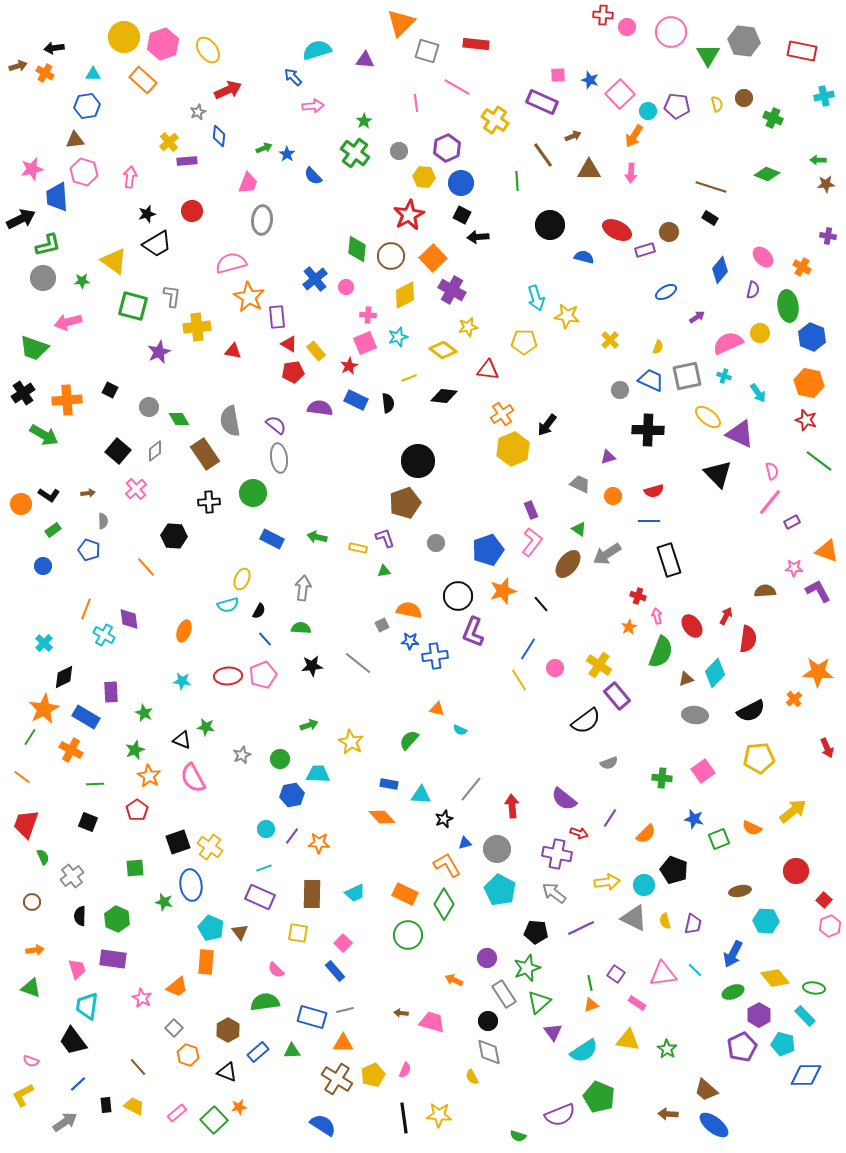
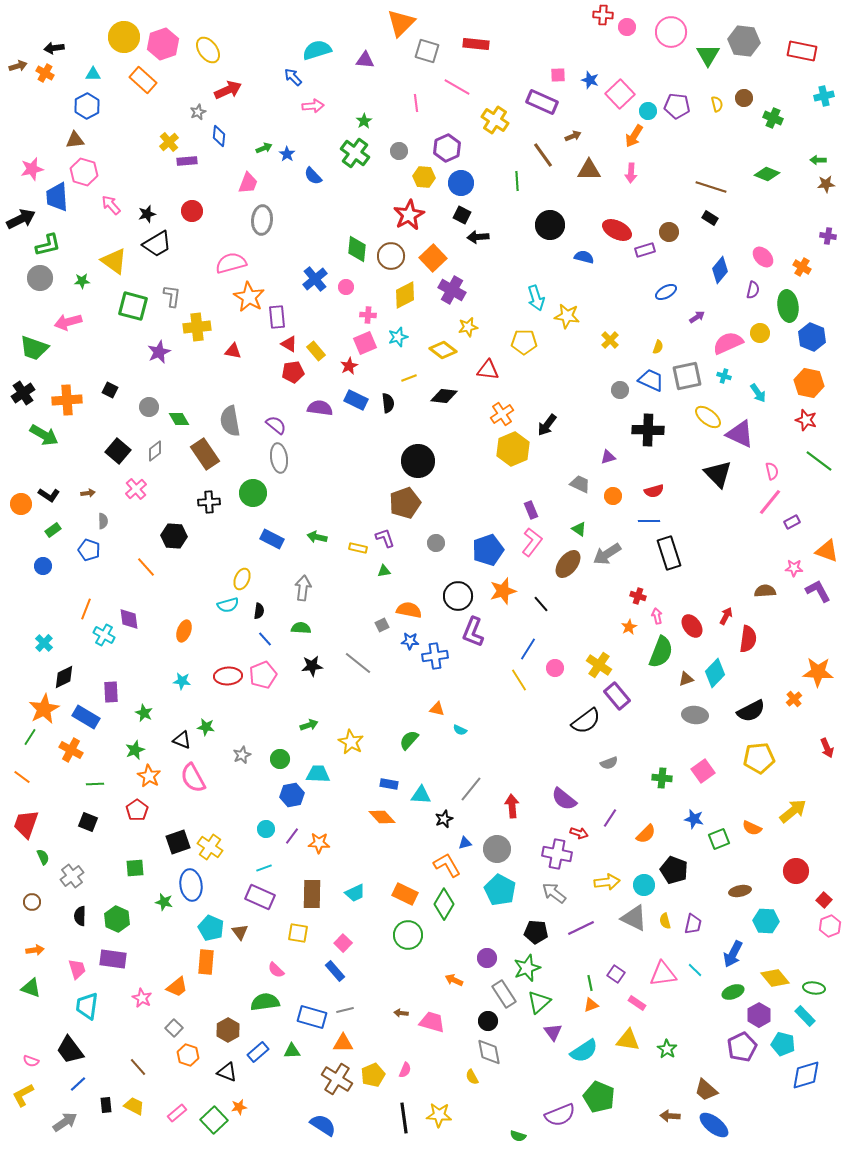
blue hexagon at (87, 106): rotated 20 degrees counterclockwise
pink arrow at (130, 177): moved 19 px left, 28 px down; rotated 50 degrees counterclockwise
gray circle at (43, 278): moved 3 px left
black rectangle at (669, 560): moved 7 px up
black semicircle at (259, 611): rotated 21 degrees counterclockwise
black trapezoid at (73, 1041): moved 3 px left, 9 px down
blue diamond at (806, 1075): rotated 16 degrees counterclockwise
brown arrow at (668, 1114): moved 2 px right, 2 px down
